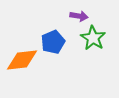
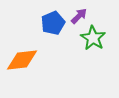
purple arrow: rotated 54 degrees counterclockwise
blue pentagon: moved 19 px up
